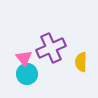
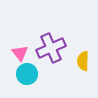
pink triangle: moved 4 px left, 5 px up
yellow semicircle: moved 2 px right, 1 px up
